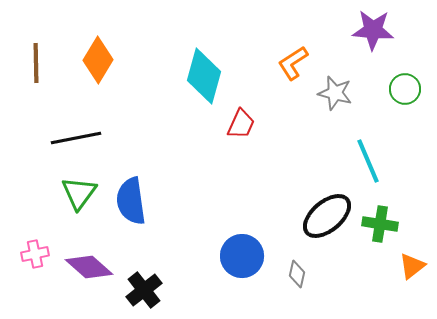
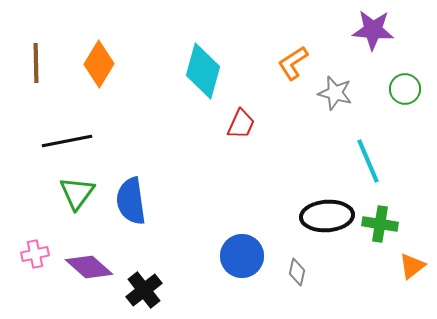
orange diamond: moved 1 px right, 4 px down
cyan diamond: moved 1 px left, 5 px up
black line: moved 9 px left, 3 px down
green triangle: moved 2 px left
black ellipse: rotated 36 degrees clockwise
gray diamond: moved 2 px up
